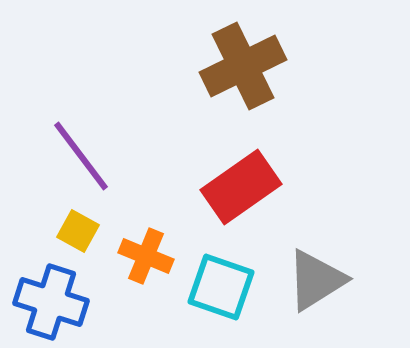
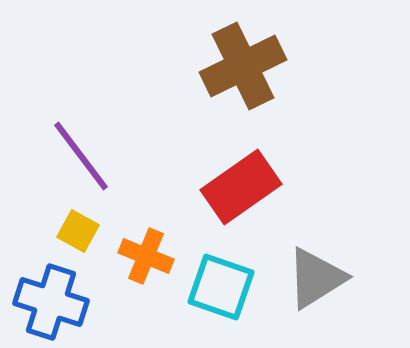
gray triangle: moved 2 px up
